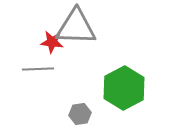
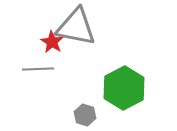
gray triangle: rotated 9 degrees clockwise
red star: rotated 25 degrees clockwise
gray hexagon: moved 5 px right, 1 px down; rotated 25 degrees clockwise
